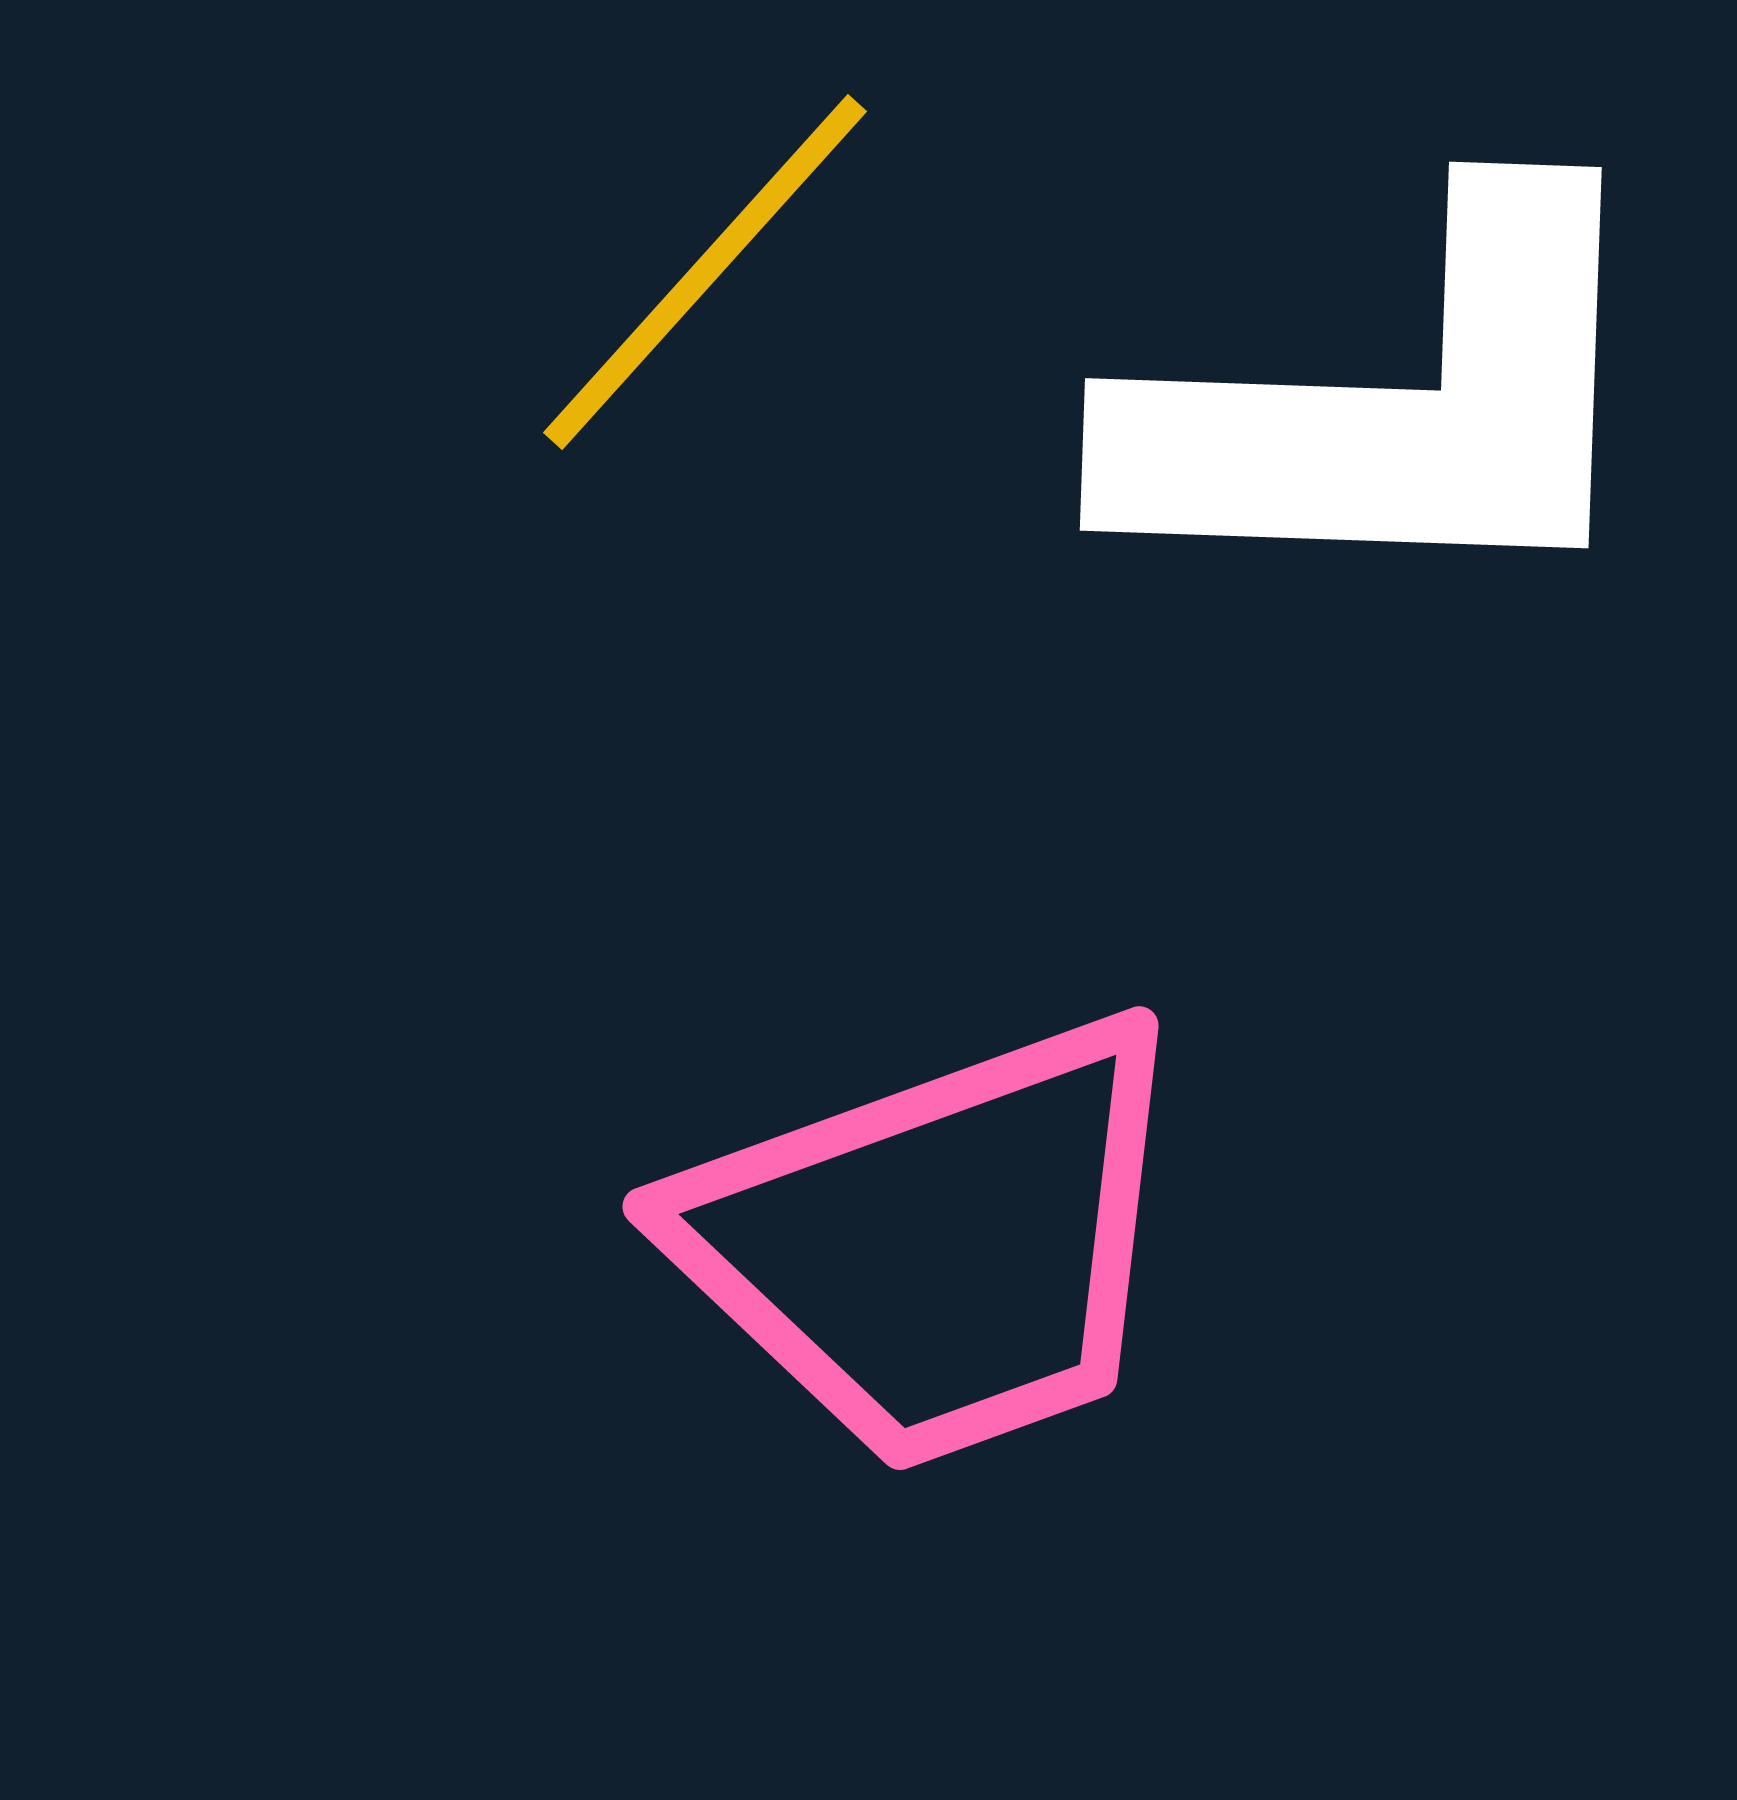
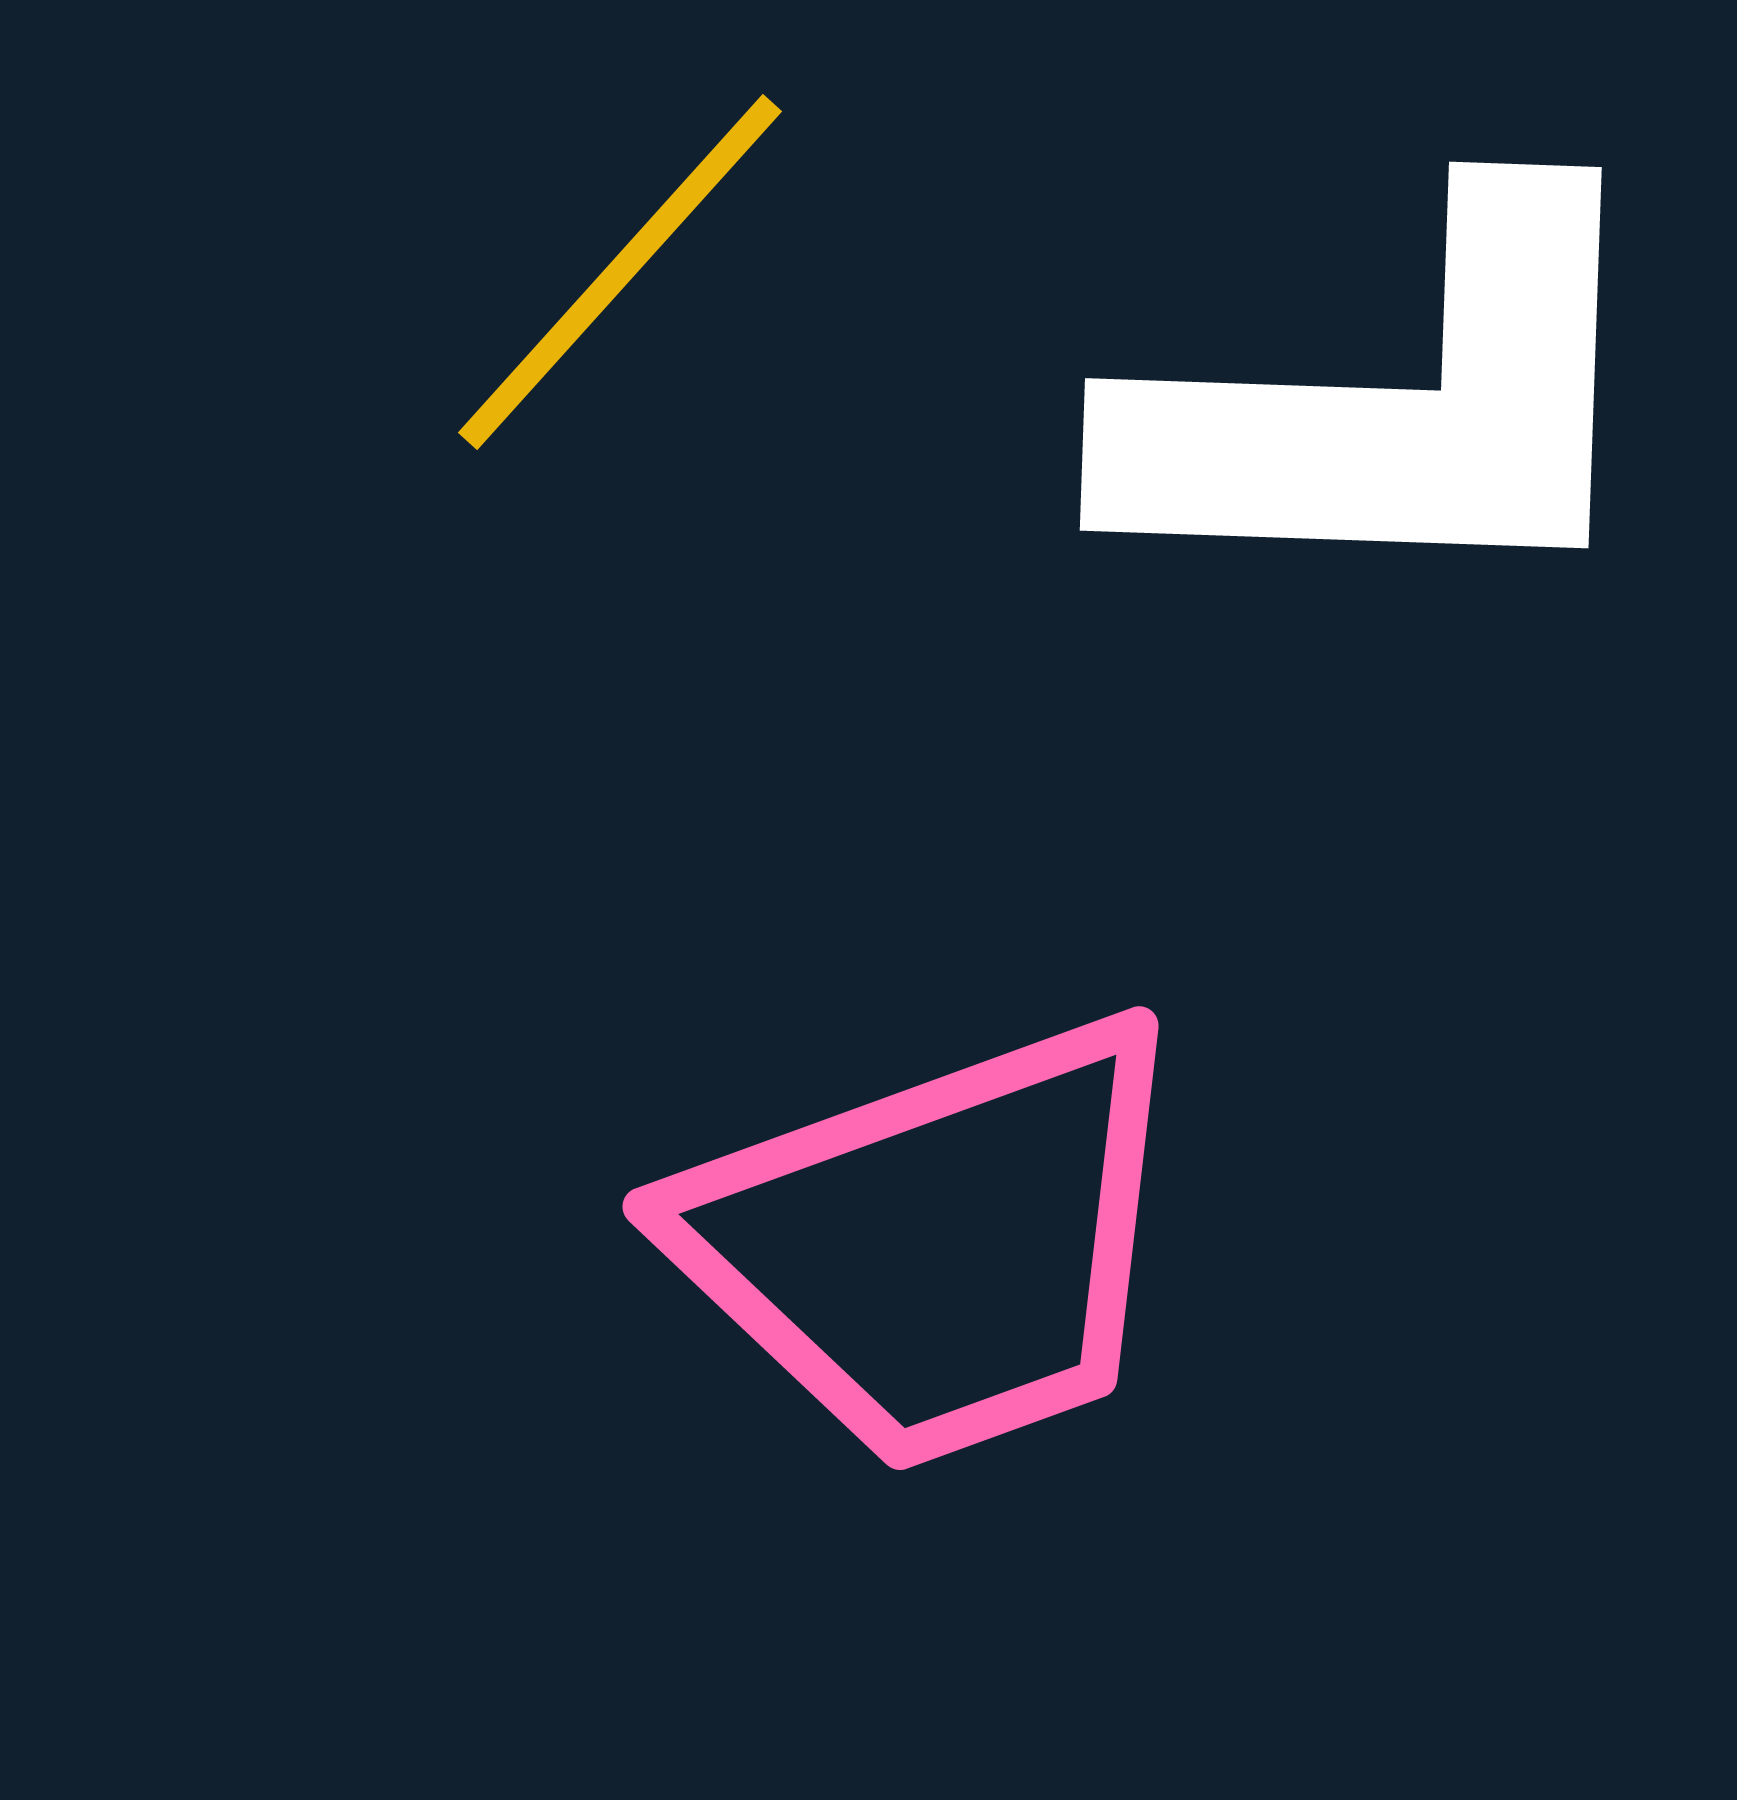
yellow line: moved 85 px left
